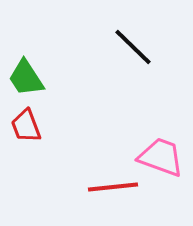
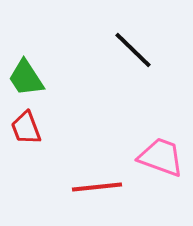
black line: moved 3 px down
red trapezoid: moved 2 px down
red line: moved 16 px left
